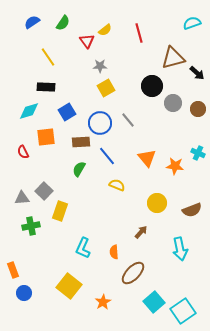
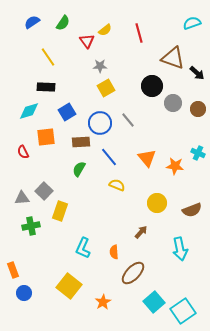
brown triangle at (173, 58): rotated 35 degrees clockwise
blue line at (107, 156): moved 2 px right, 1 px down
